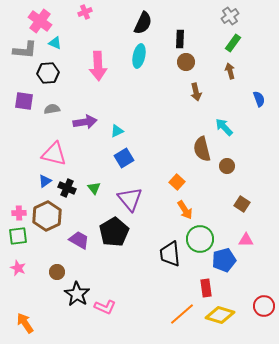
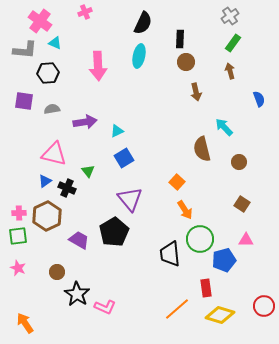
brown circle at (227, 166): moved 12 px right, 4 px up
green triangle at (94, 188): moved 6 px left, 17 px up
orange line at (182, 314): moved 5 px left, 5 px up
